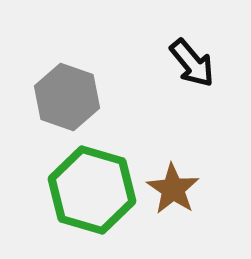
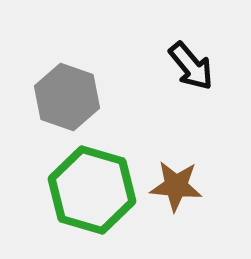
black arrow: moved 1 px left, 3 px down
brown star: moved 3 px right, 3 px up; rotated 28 degrees counterclockwise
